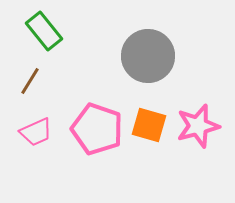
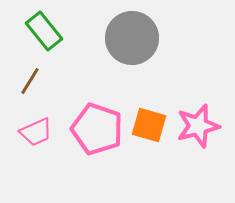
gray circle: moved 16 px left, 18 px up
